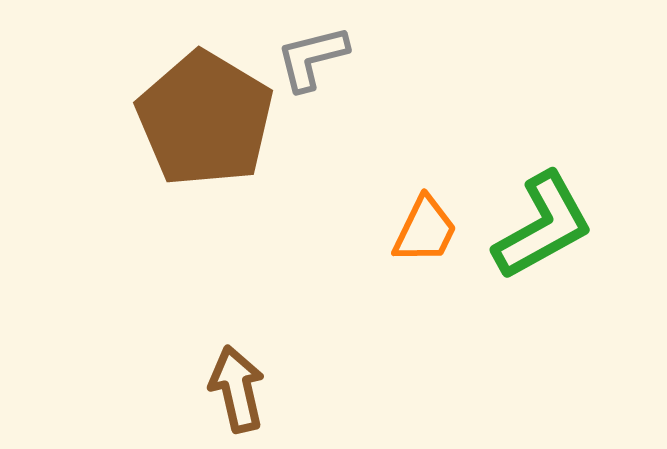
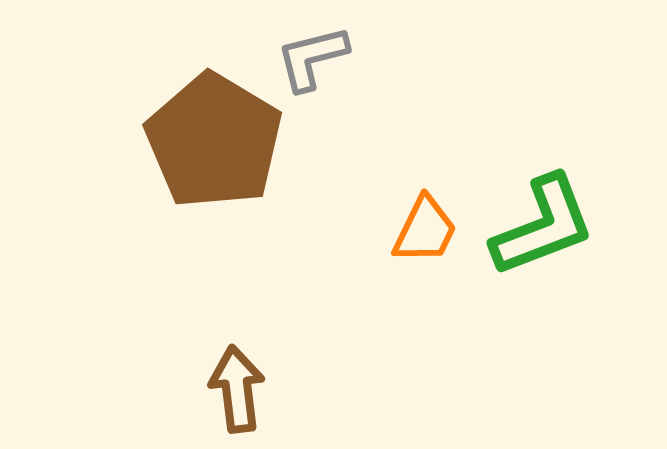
brown pentagon: moved 9 px right, 22 px down
green L-shape: rotated 8 degrees clockwise
brown arrow: rotated 6 degrees clockwise
